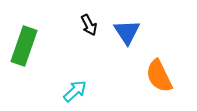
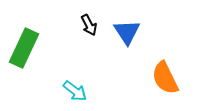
green rectangle: moved 2 px down; rotated 6 degrees clockwise
orange semicircle: moved 6 px right, 2 px down
cyan arrow: rotated 80 degrees clockwise
